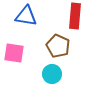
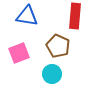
blue triangle: moved 1 px right
pink square: moved 5 px right; rotated 30 degrees counterclockwise
